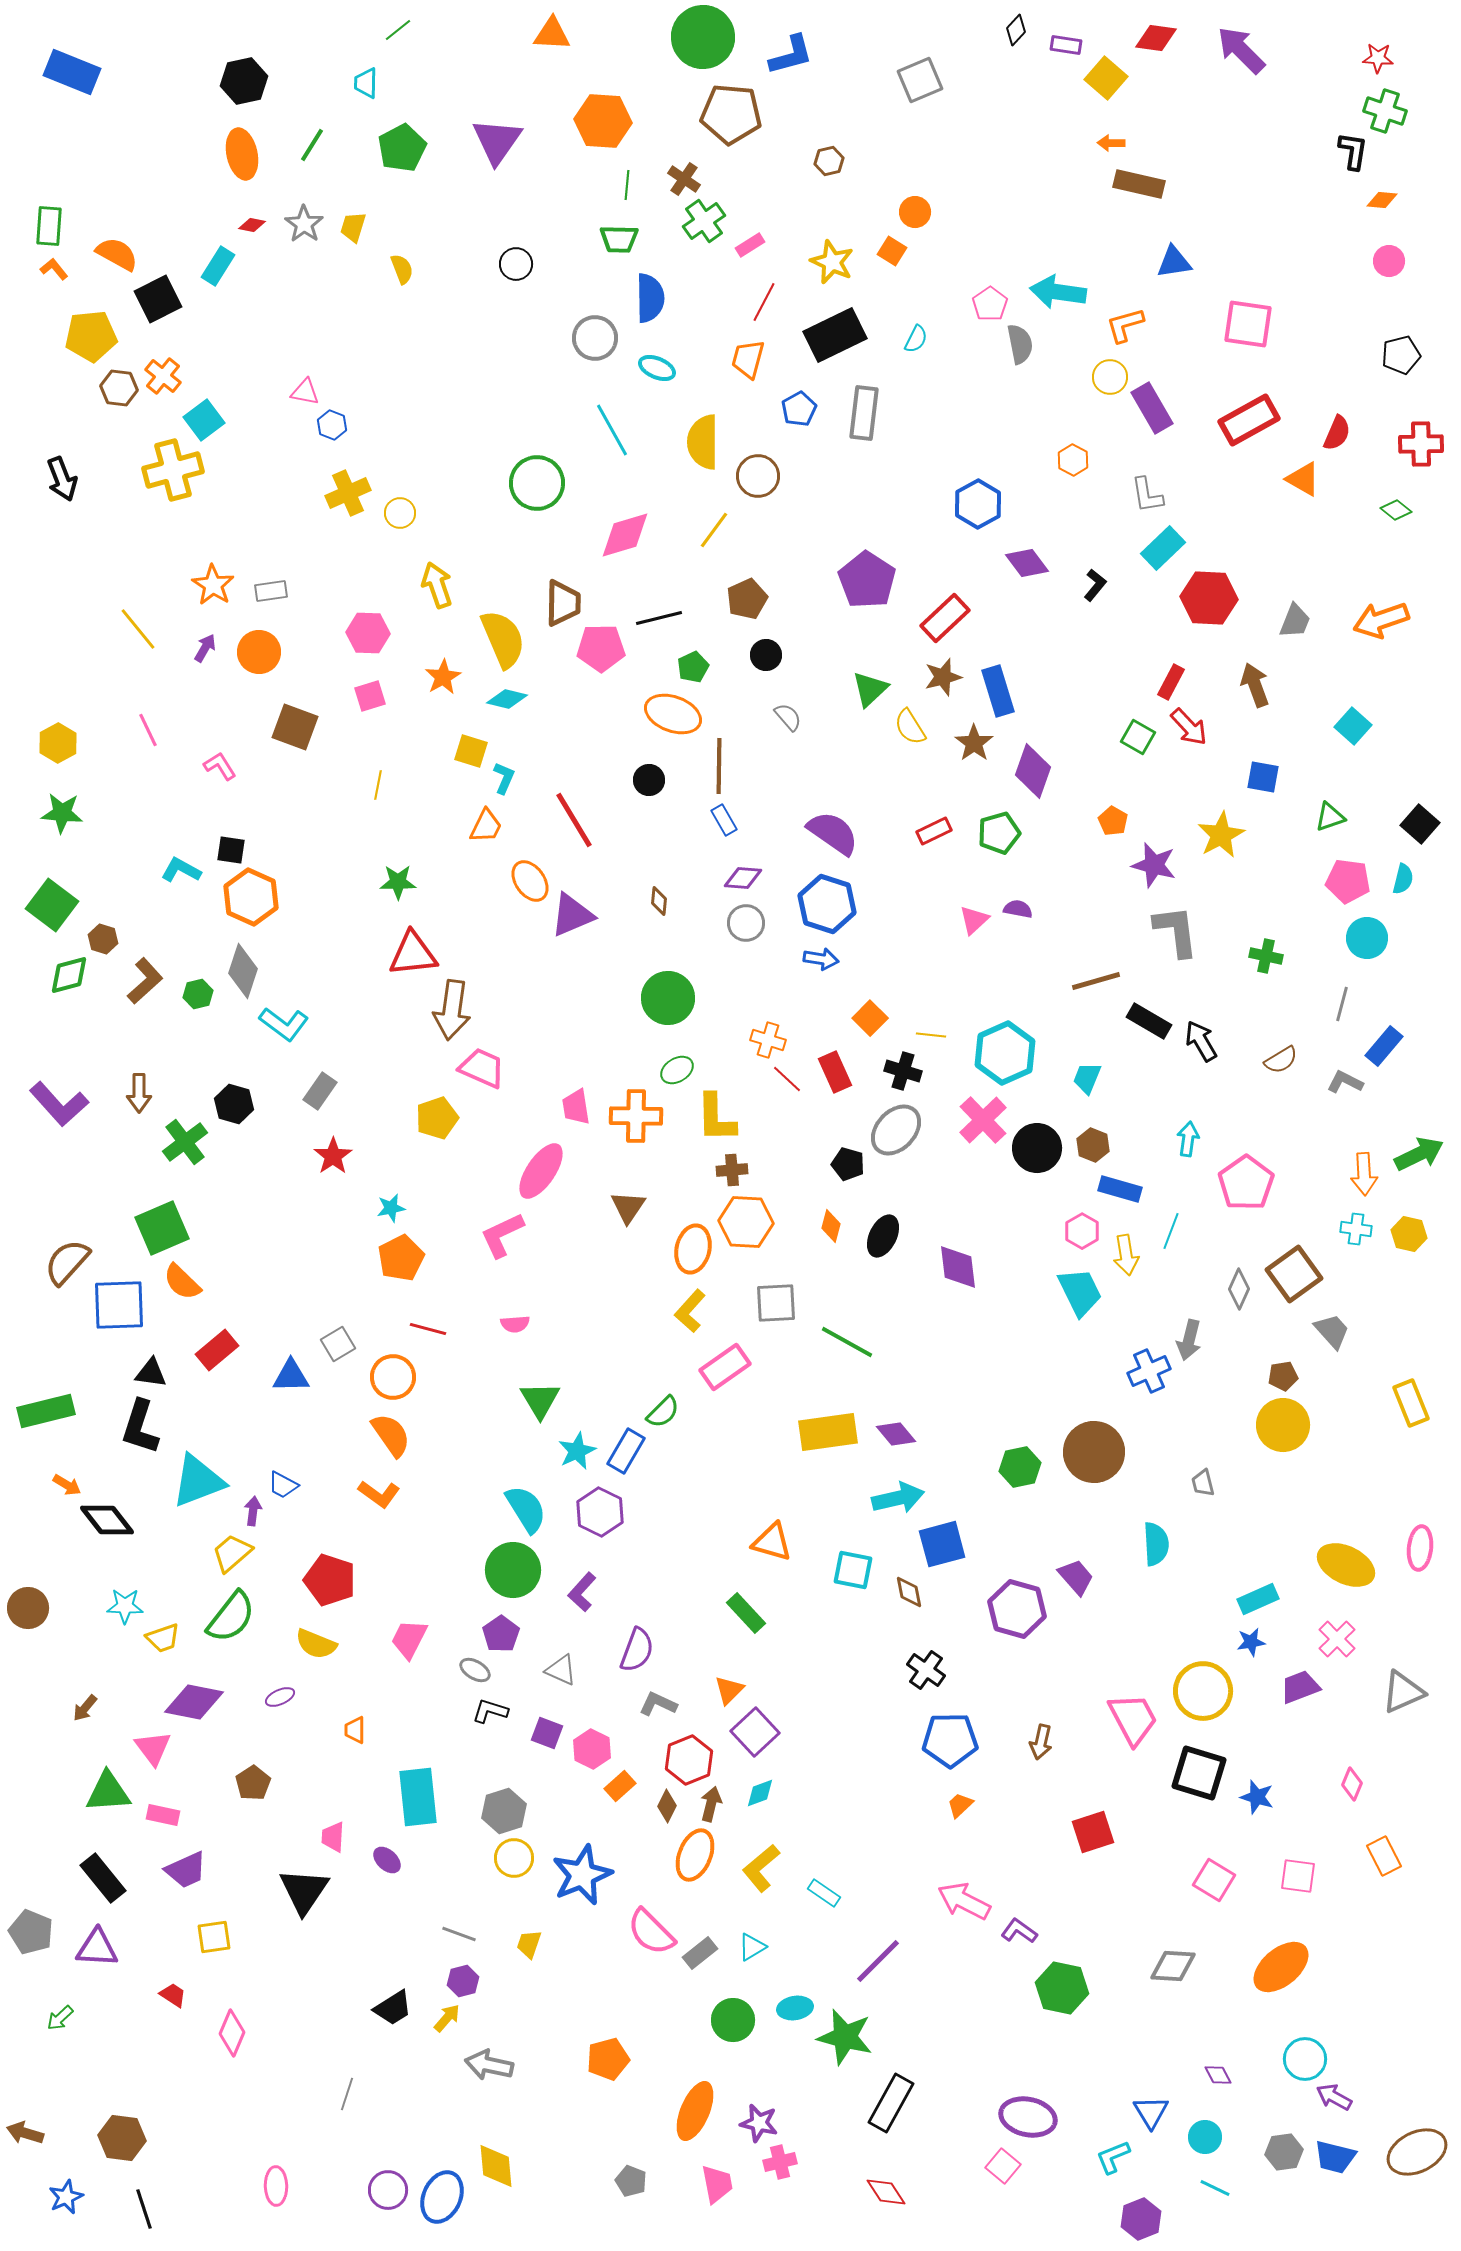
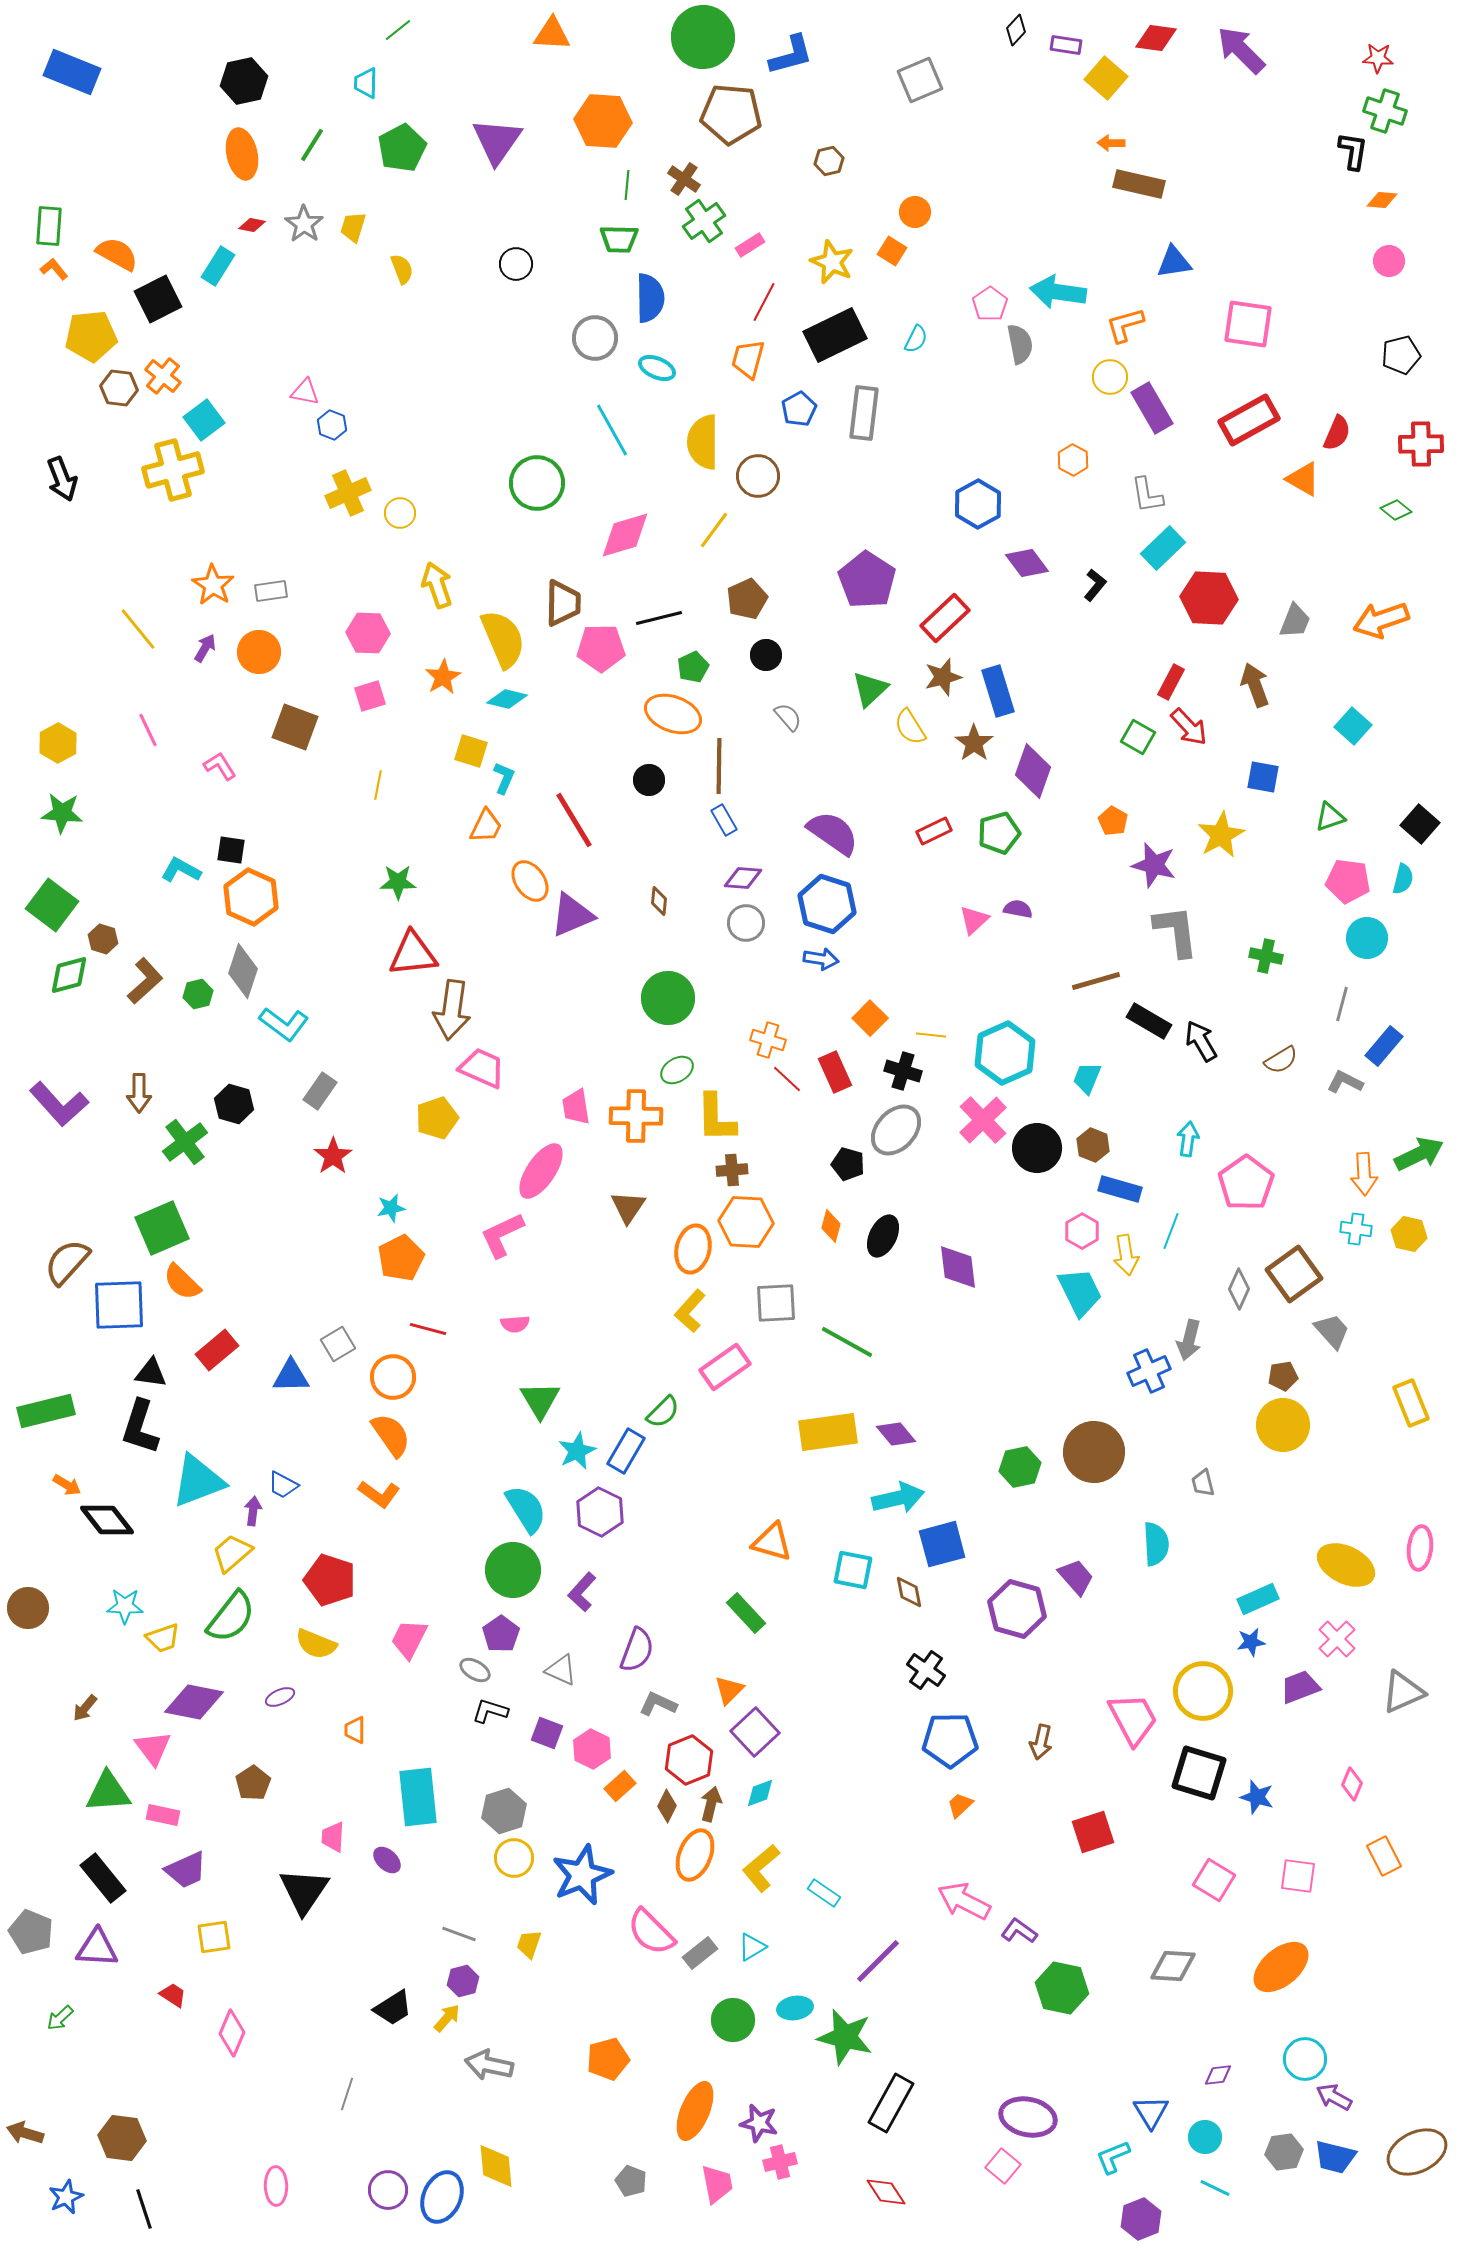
purple diamond at (1218, 2075): rotated 68 degrees counterclockwise
